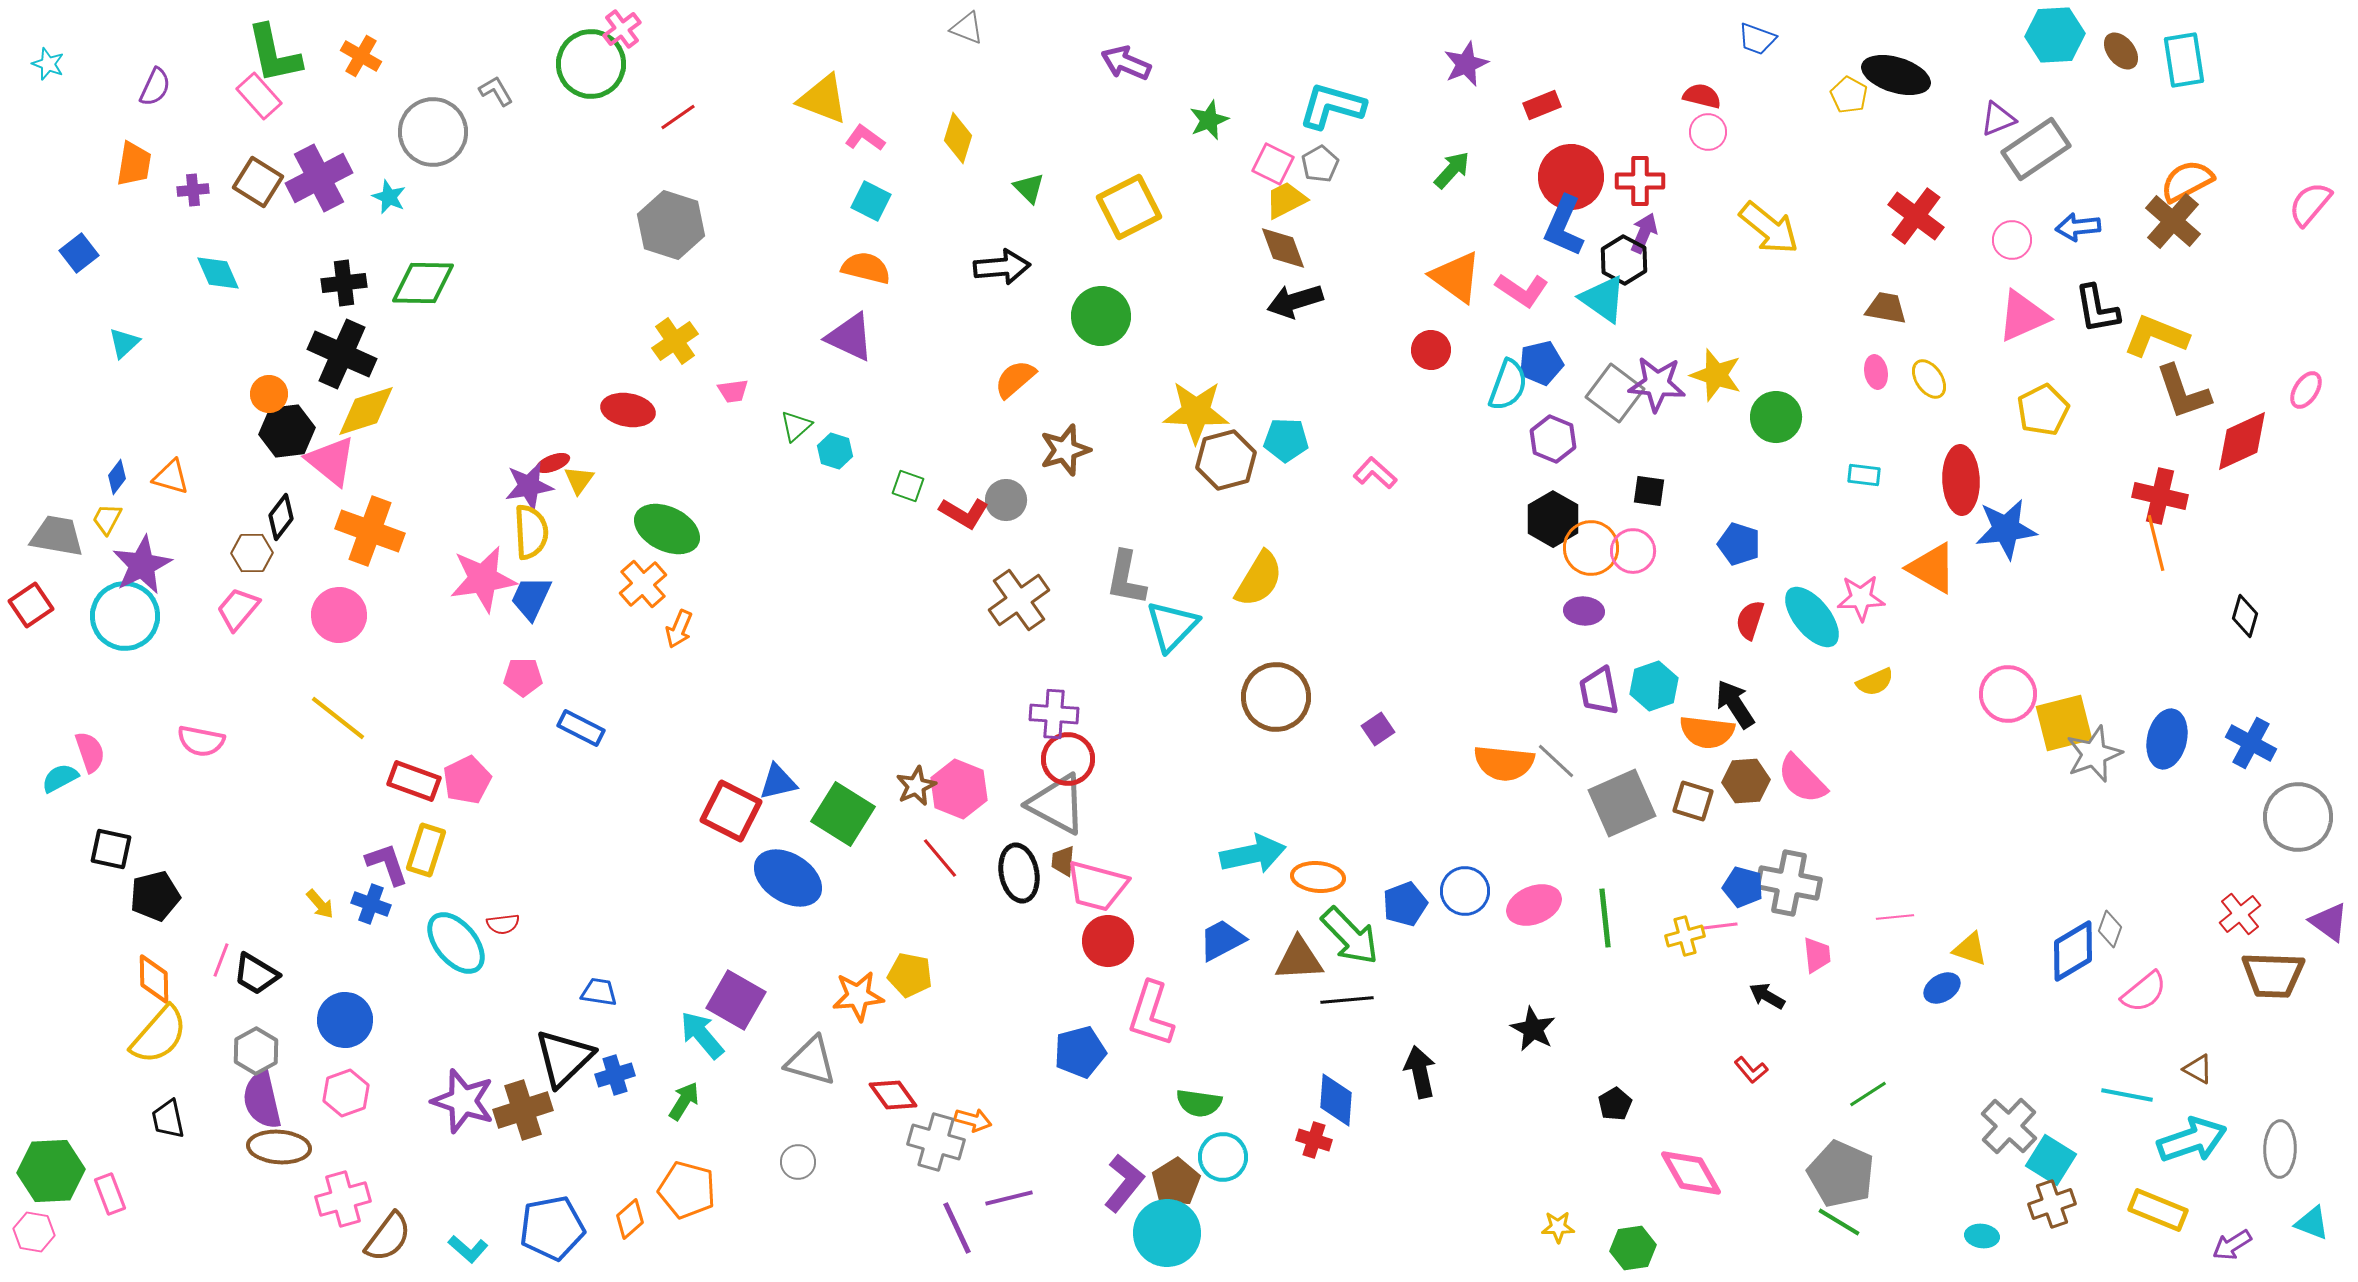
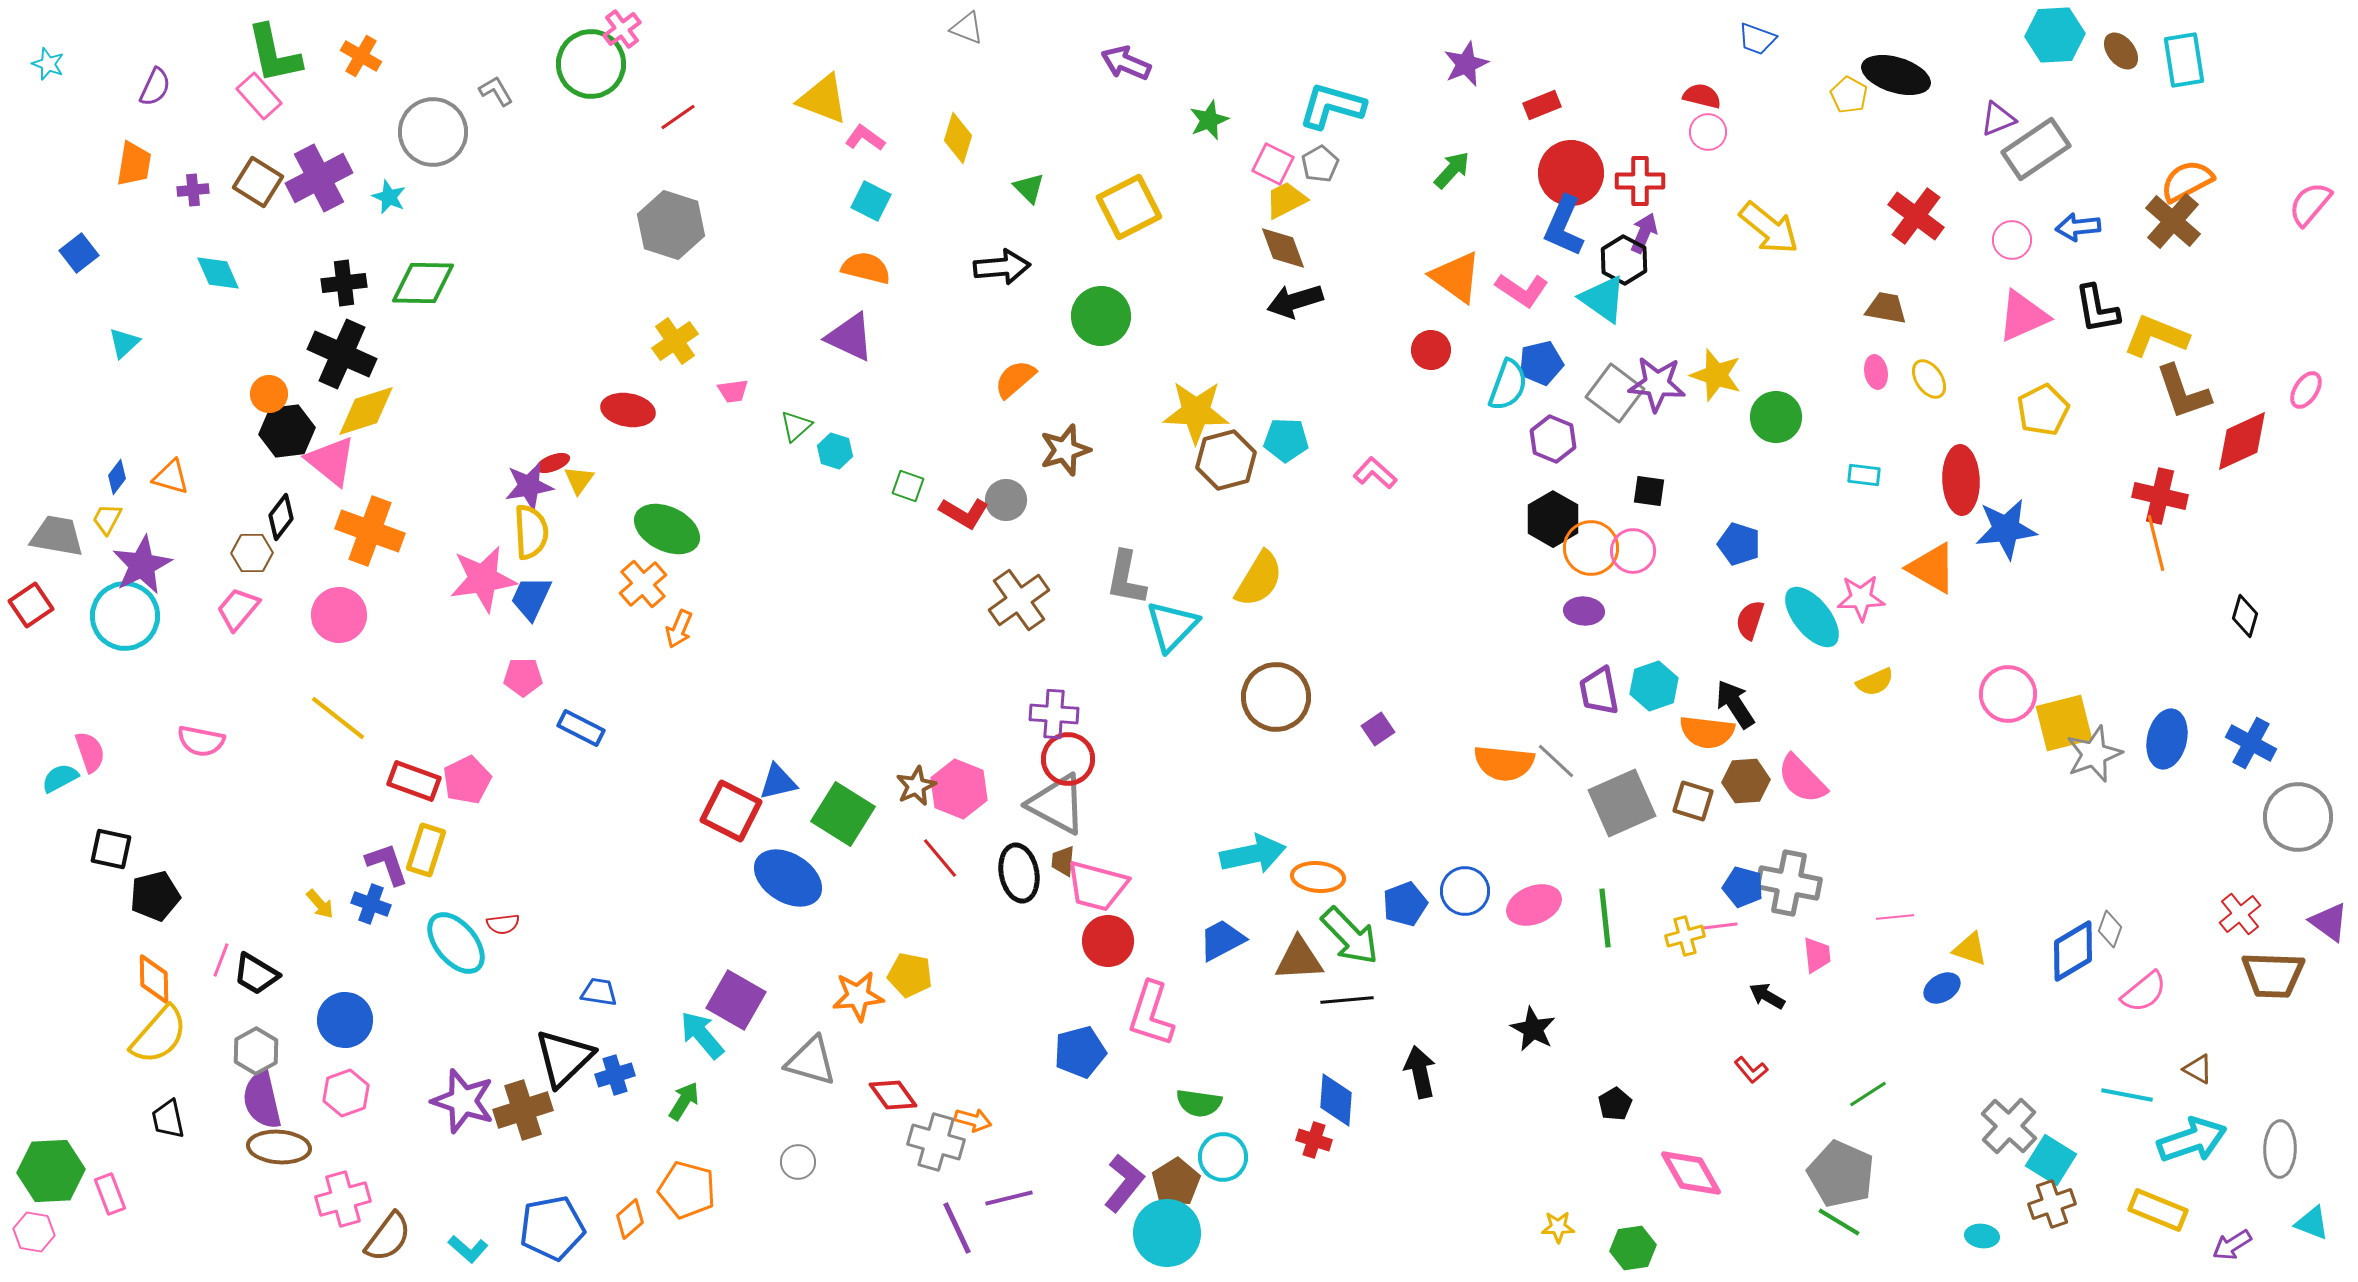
red circle at (1571, 177): moved 4 px up
